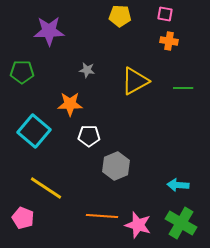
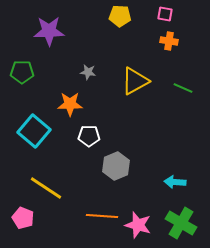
gray star: moved 1 px right, 2 px down
green line: rotated 24 degrees clockwise
cyan arrow: moved 3 px left, 3 px up
